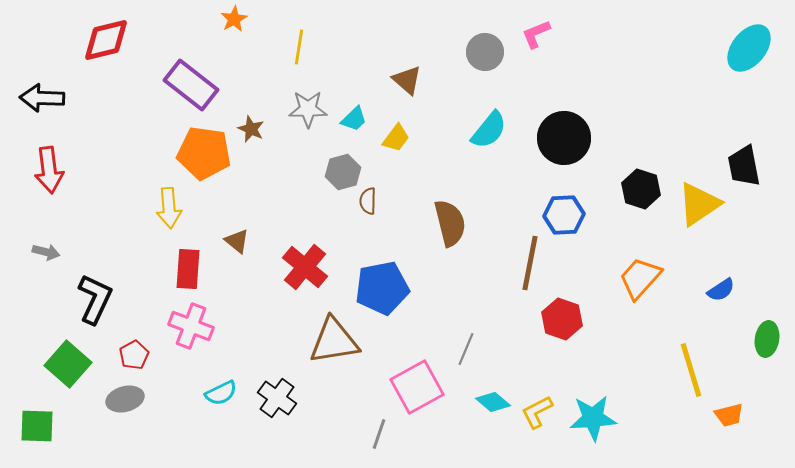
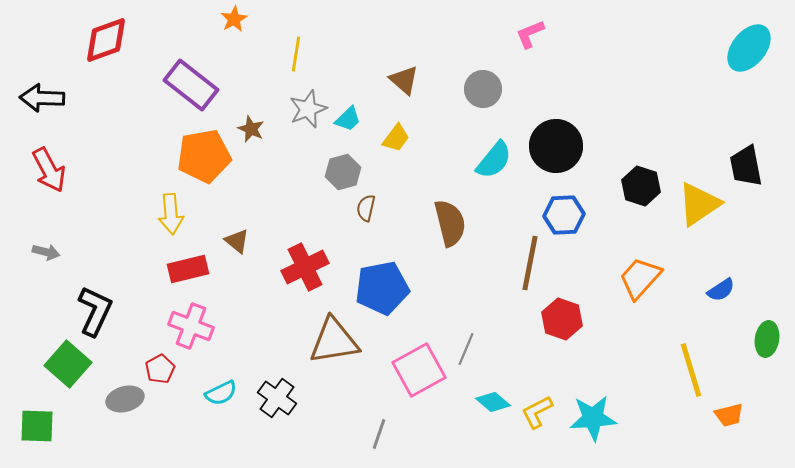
pink L-shape at (536, 34): moved 6 px left
red diamond at (106, 40): rotated 6 degrees counterclockwise
yellow line at (299, 47): moved 3 px left, 7 px down
gray circle at (485, 52): moved 2 px left, 37 px down
brown triangle at (407, 80): moved 3 px left
gray star at (308, 109): rotated 21 degrees counterclockwise
cyan trapezoid at (354, 119): moved 6 px left
cyan semicircle at (489, 130): moved 5 px right, 30 px down
black circle at (564, 138): moved 8 px left, 8 px down
orange pentagon at (204, 153): moved 3 px down; rotated 18 degrees counterclockwise
black trapezoid at (744, 166): moved 2 px right
red arrow at (49, 170): rotated 21 degrees counterclockwise
black hexagon at (641, 189): moved 3 px up
brown semicircle at (368, 201): moved 2 px left, 7 px down; rotated 12 degrees clockwise
yellow arrow at (169, 208): moved 2 px right, 6 px down
red cross at (305, 267): rotated 24 degrees clockwise
red rectangle at (188, 269): rotated 72 degrees clockwise
black L-shape at (95, 299): moved 12 px down
red pentagon at (134, 355): moved 26 px right, 14 px down
pink square at (417, 387): moved 2 px right, 17 px up
